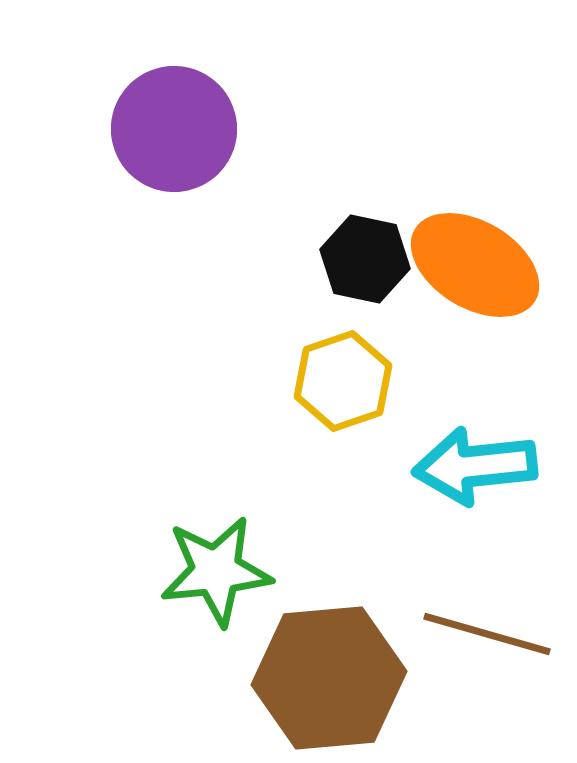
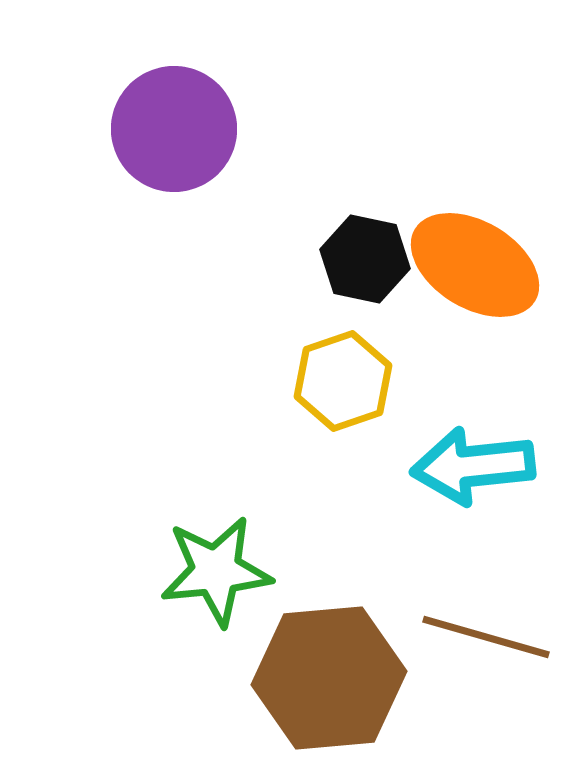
cyan arrow: moved 2 px left
brown line: moved 1 px left, 3 px down
